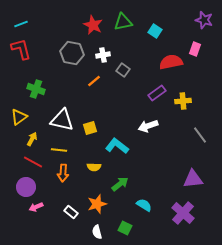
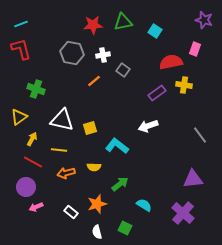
red star: rotated 30 degrees counterclockwise
yellow cross: moved 1 px right, 16 px up; rotated 14 degrees clockwise
orange arrow: moved 3 px right; rotated 72 degrees clockwise
